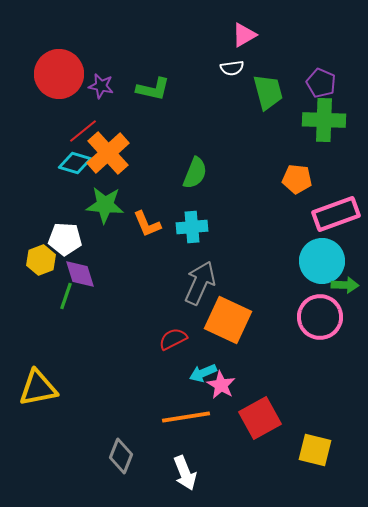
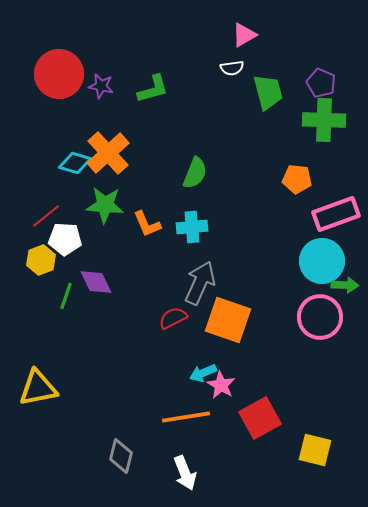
green L-shape: rotated 28 degrees counterclockwise
red line: moved 37 px left, 85 px down
purple diamond: moved 16 px right, 8 px down; rotated 8 degrees counterclockwise
orange square: rotated 6 degrees counterclockwise
red semicircle: moved 21 px up
gray diamond: rotated 8 degrees counterclockwise
